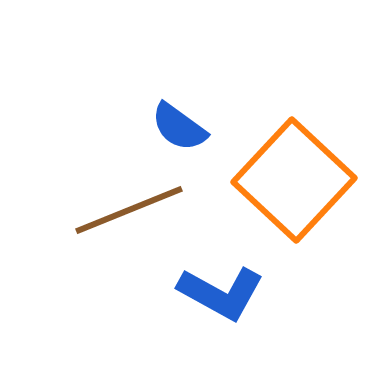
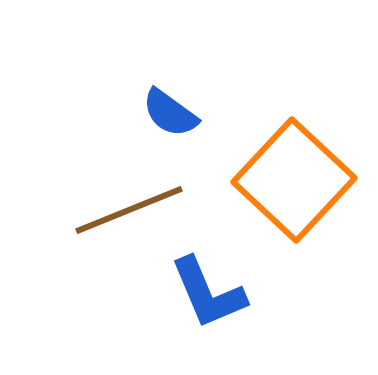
blue semicircle: moved 9 px left, 14 px up
blue L-shape: moved 13 px left; rotated 38 degrees clockwise
